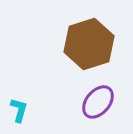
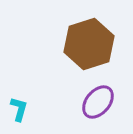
cyan L-shape: moved 1 px up
